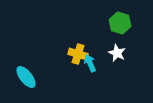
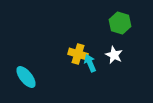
white star: moved 3 px left, 2 px down
